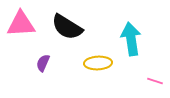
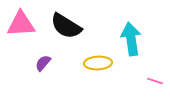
black semicircle: moved 1 px left, 1 px up
purple semicircle: rotated 18 degrees clockwise
